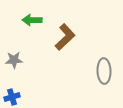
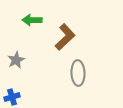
gray star: moved 2 px right; rotated 24 degrees counterclockwise
gray ellipse: moved 26 px left, 2 px down
